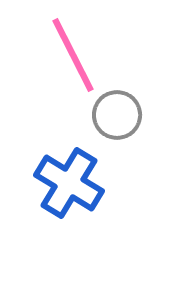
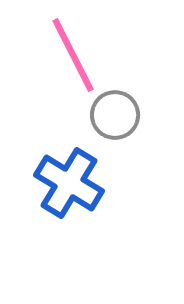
gray circle: moved 2 px left
